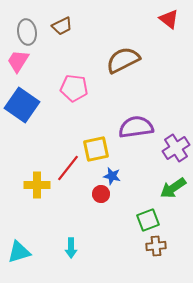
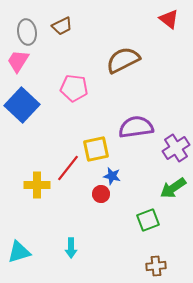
blue square: rotated 8 degrees clockwise
brown cross: moved 20 px down
